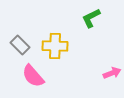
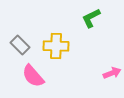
yellow cross: moved 1 px right
